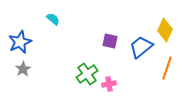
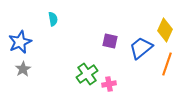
cyan semicircle: rotated 40 degrees clockwise
blue trapezoid: moved 1 px down
orange line: moved 4 px up
